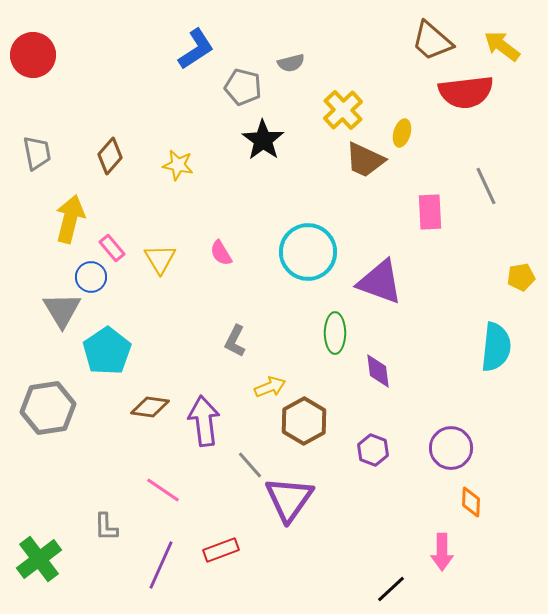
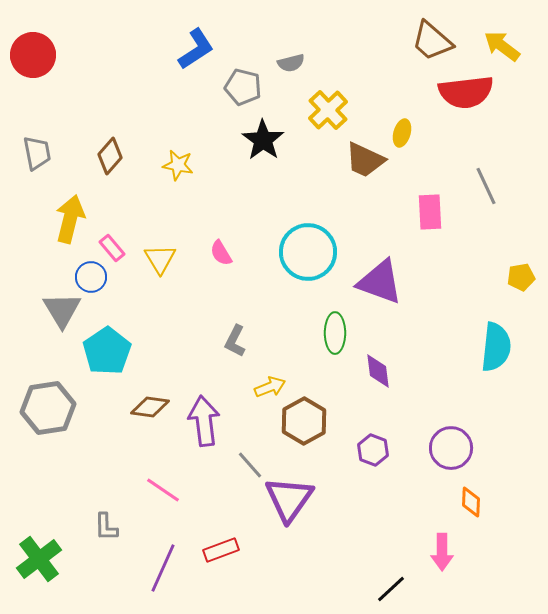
yellow cross at (343, 110): moved 15 px left
purple line at (161, 565): moved 2 px right, 3 px down
